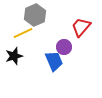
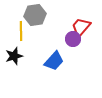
gray hexagon: rotated 15 degrees clockwise
yellow line: moved 2 px left, 2 px up; rotated 66 degrees counterclockwise
purple circle: moved 9 px right, 8 px up
blue trapezoid: rotated 65 degrees clockwise
